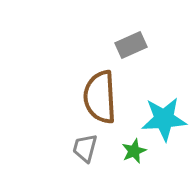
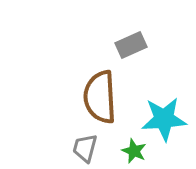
green star: rotated 25 degrees counterclockwise
